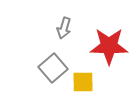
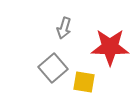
red star: moved 1 px right, 1 px down
yellow square: moved 1 px right; rotated 10 degrees clockwise
